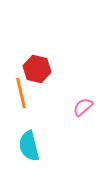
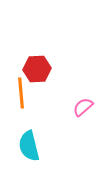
red hexagon: rotated 16 degrees counterclockwise
orange line: rotated 8 degrees clockwise
